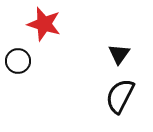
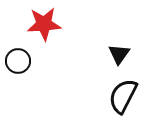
red star: rotated 20 degrees counterclockwise
black semicircle: moved 3 px right
